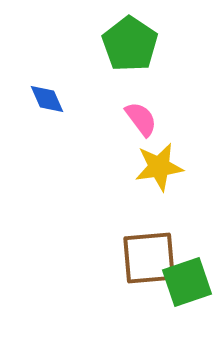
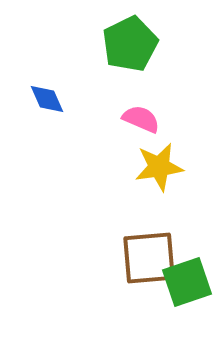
green pentagon: rotated 12 degrees clockwise
pink semicircle: rotated 30 degrees counterclockwise
